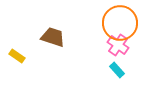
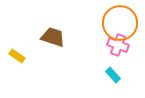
pink cross: rotated 15 degrees counterclockwise
cyan rectangle: moved 4 px left, 5 px down
